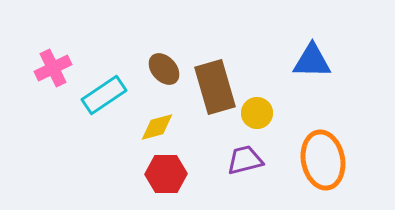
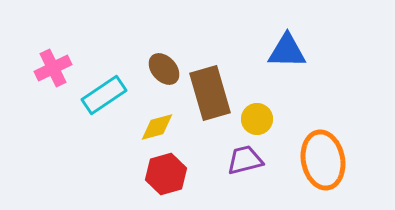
blue triangle: moved 25 px left, 10 px up
brown rectangle: moved 5 px left, 6 px down
yellow circle: moved 6 px down
red hexagon: rotated 15 degrees counterclockwise
